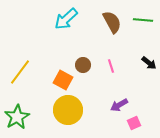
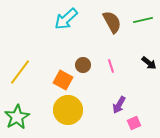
green line: rotated 18 degrees counterclockwise
purple arrow: rotated 30 degrees counterclockwise
